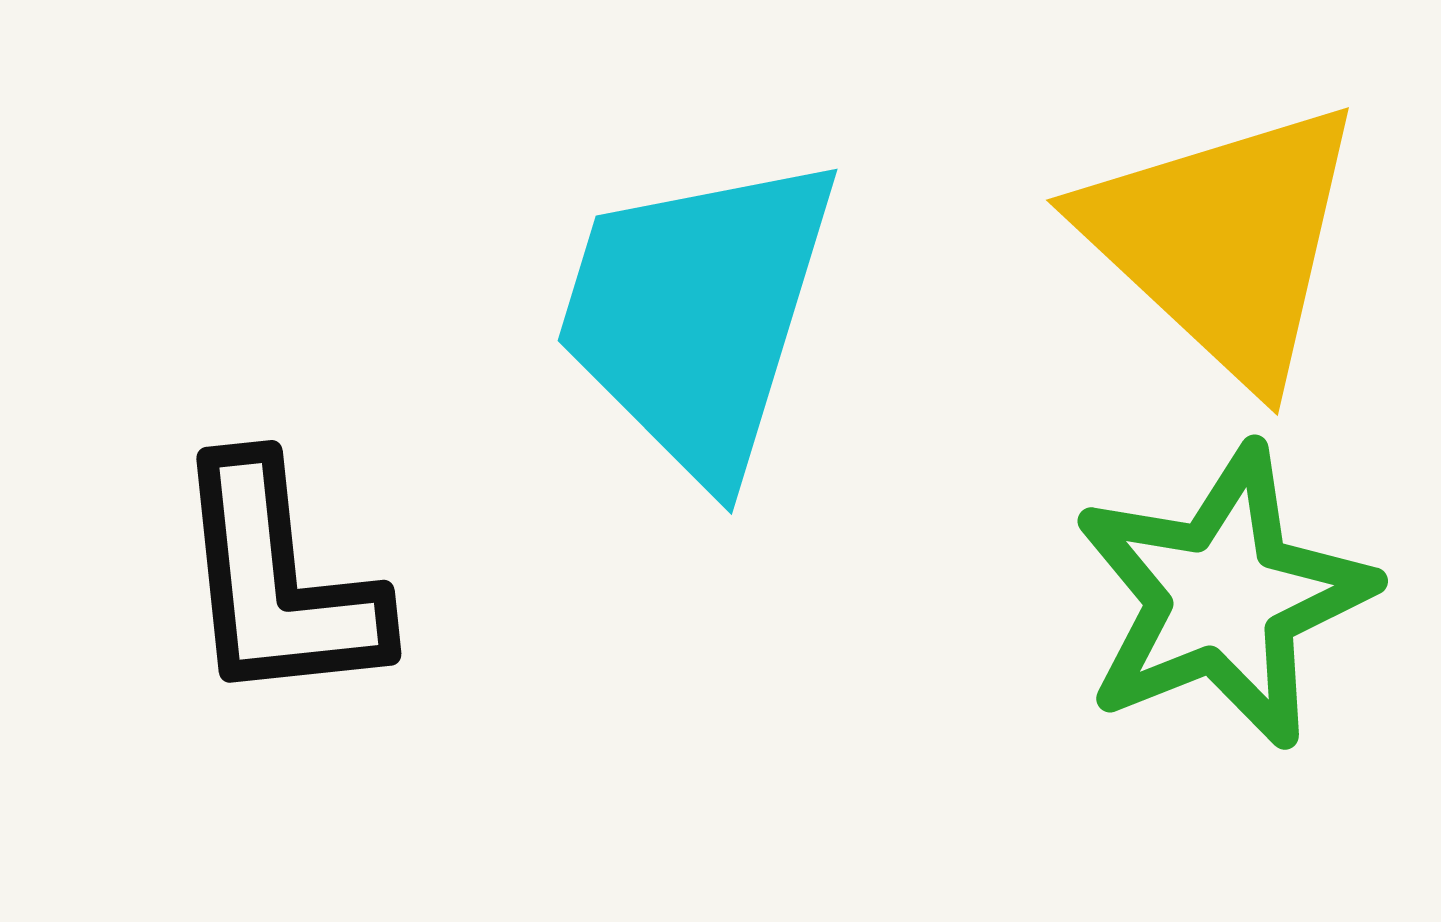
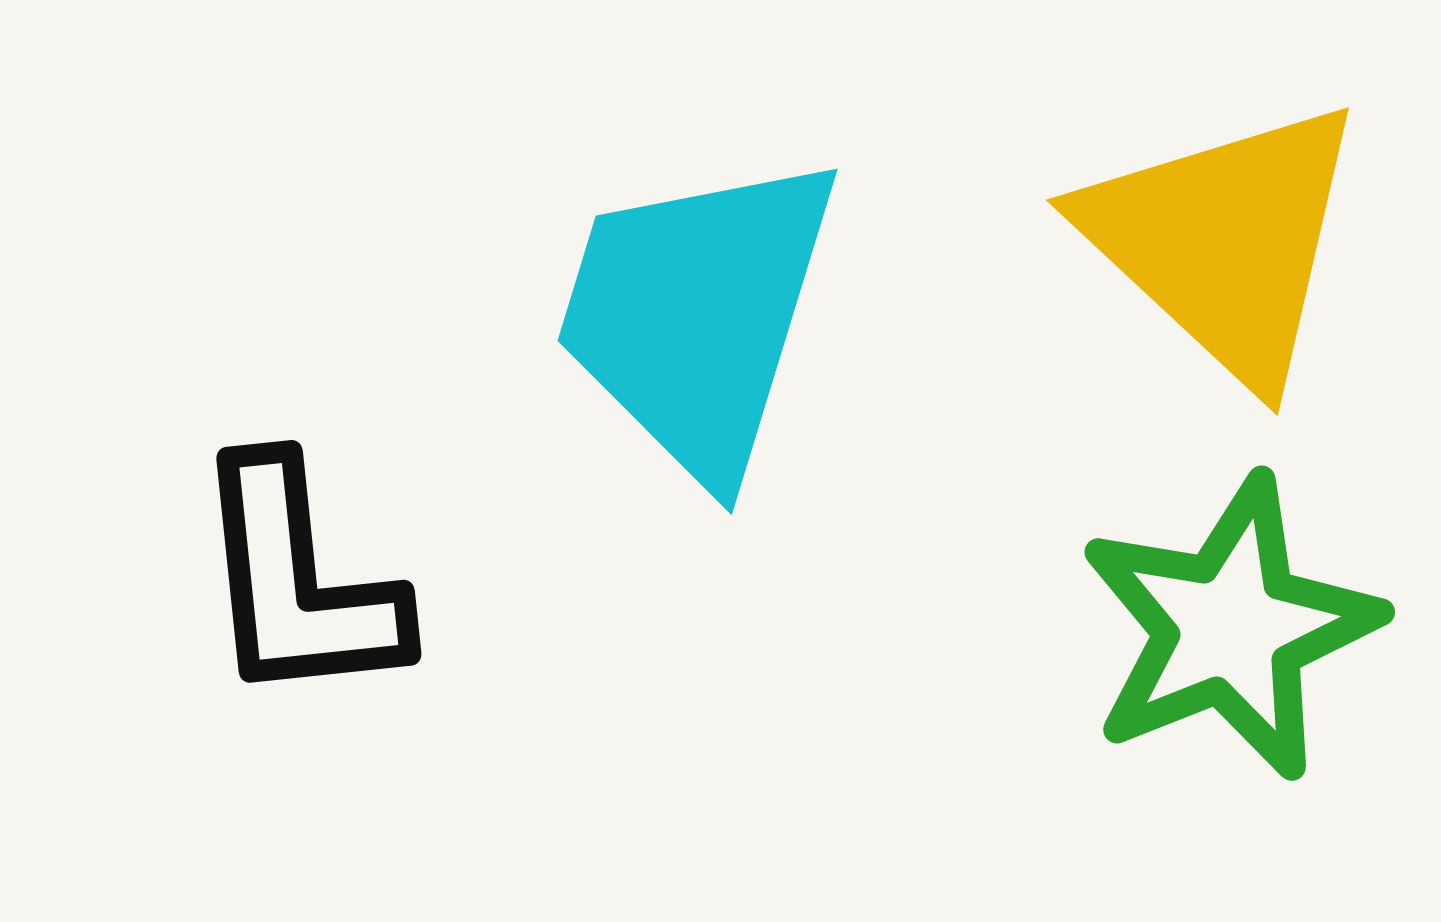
black L-shape: moved 20 px right
green star: moved 7 px right, 31 px down
